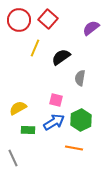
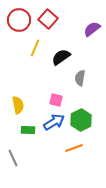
purple semicircle: moved 1 px right, 1 px down
yellow semicircle: moved 3 px up; rotated 108 degrees clockwise
orange line: rotated 30 degrees counterclockwise
